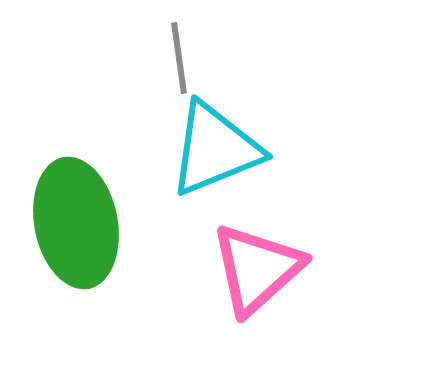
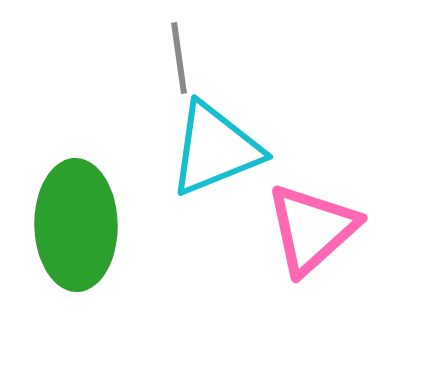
green ellipse: moved 2 px down; rotated 10 degrees clockwise
pink triangle: moved 55 px right, 40 px up
